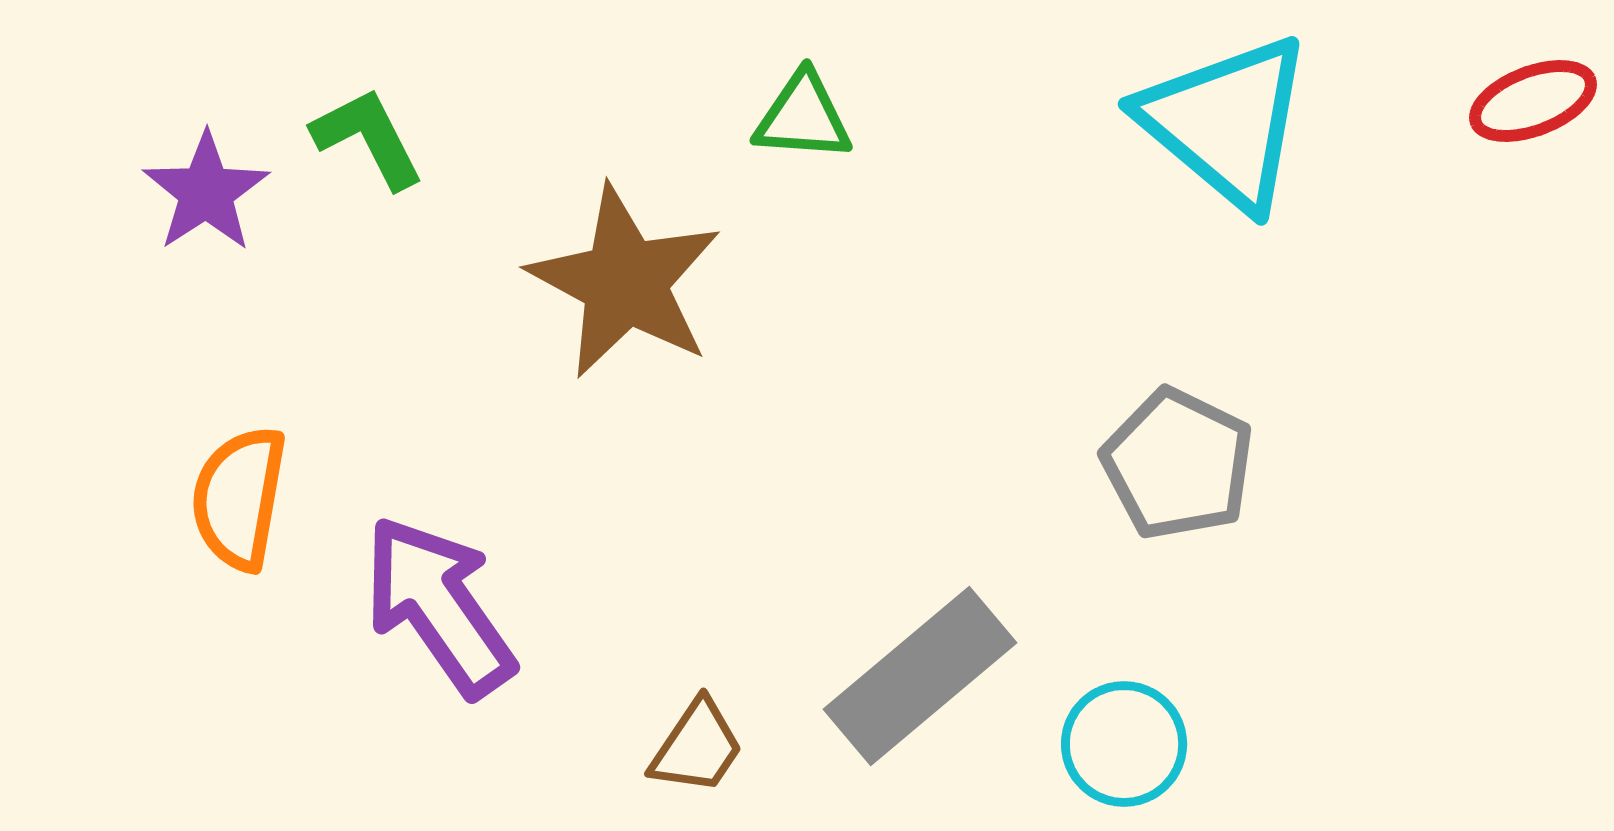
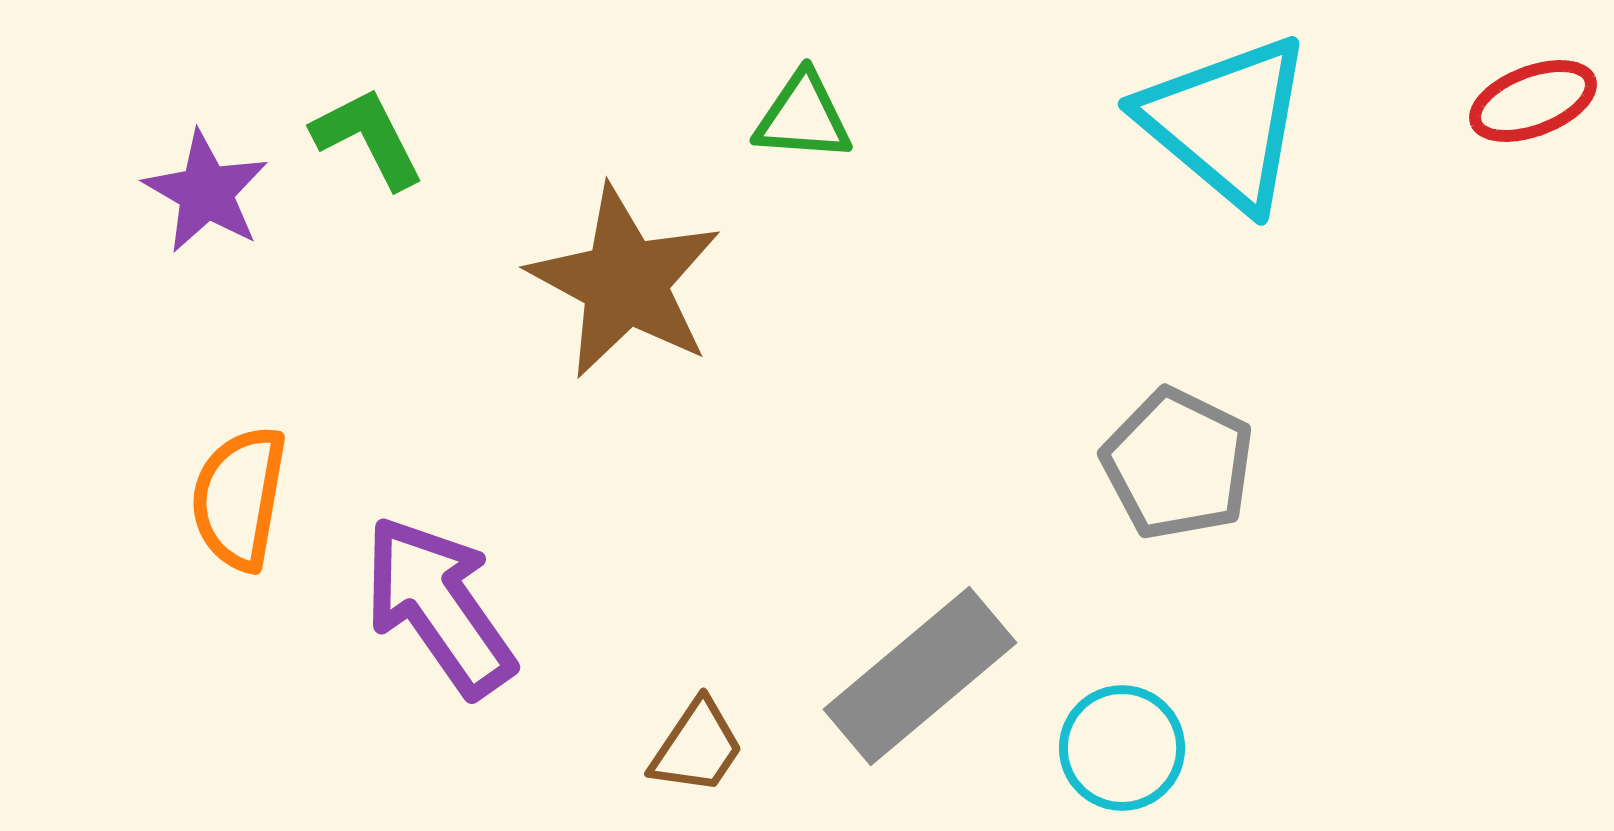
purple star: rotated 9 degrees counterclockwise
cyan circle: moved 2 px left, 4 px down
